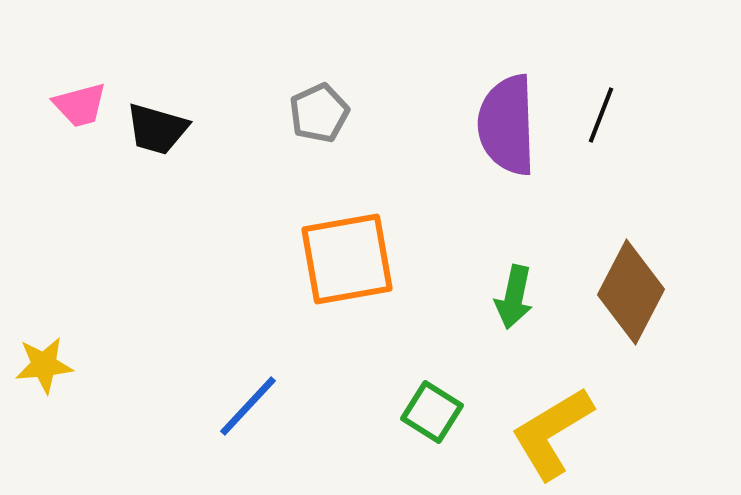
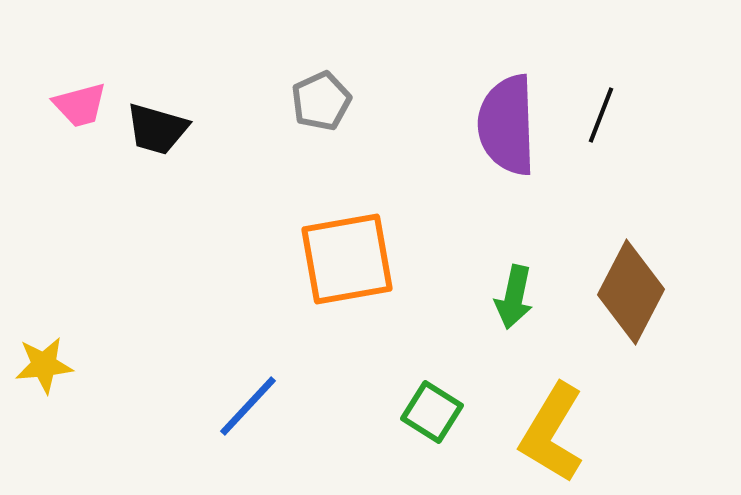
gray pentagon: moved 2 px right, 12 px up
yellow L-shape: rotated 28 degrees counterclockwise
